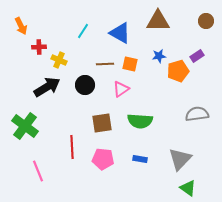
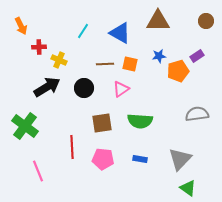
black circle: moved 1 px left, 3 px down
